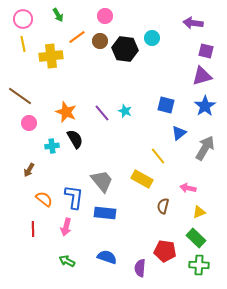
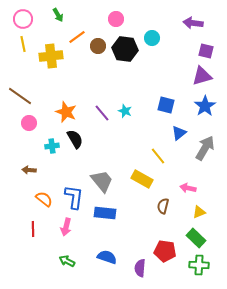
pink circle at (105, 16): moved 11 px right, 3 px down
brown circle at (100, 41): moved 2 px left, 5 px down
brown arrow at (29, 170): rotated 64 degrees clockwise
